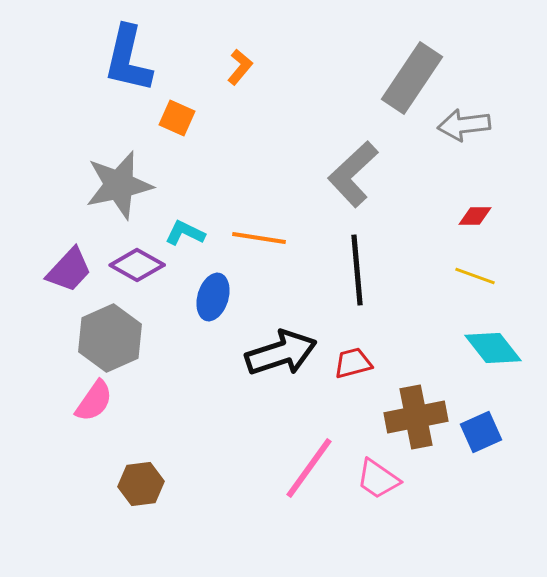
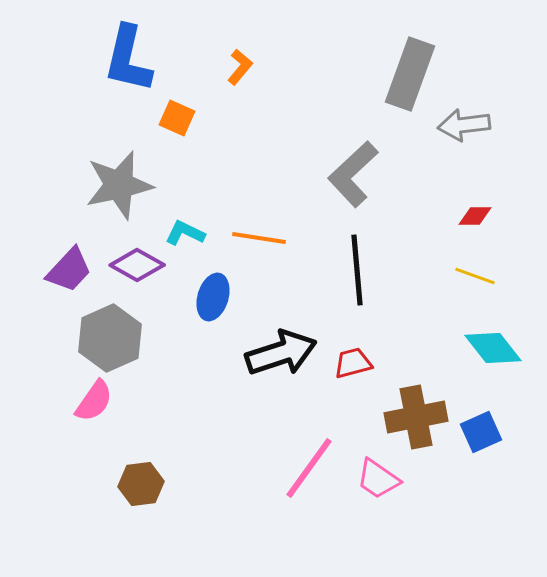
gray rectangle: moved 2 px left, 4 px up; rotated 14 degrees counterclockwise
